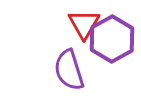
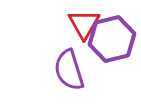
purple hexagon: rotated 15 degrees clockwise
